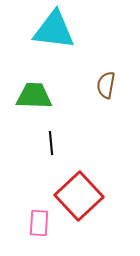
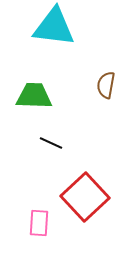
cyan triangle: moved 3 px up
black line: rotated 60 degrees counterclockwise
red square: moved 6 px right, 1 px down
